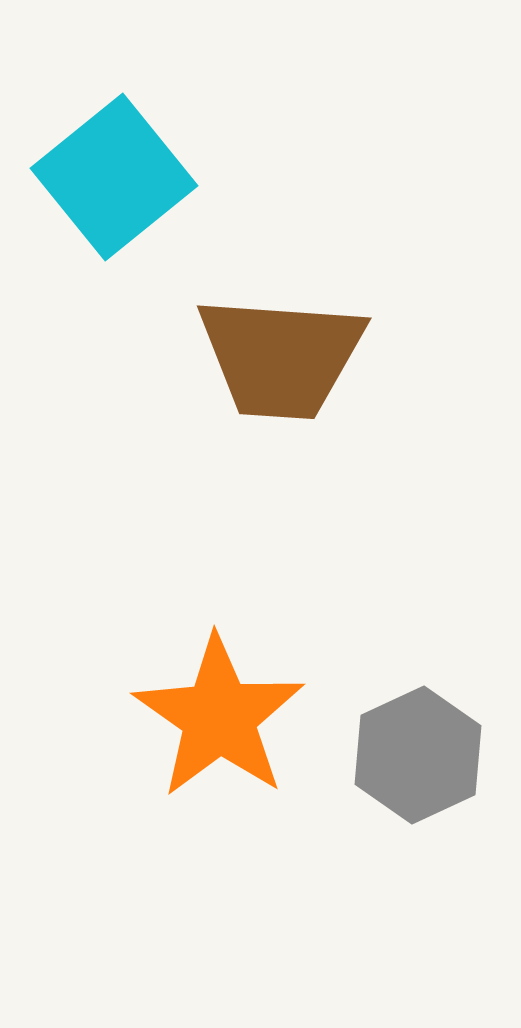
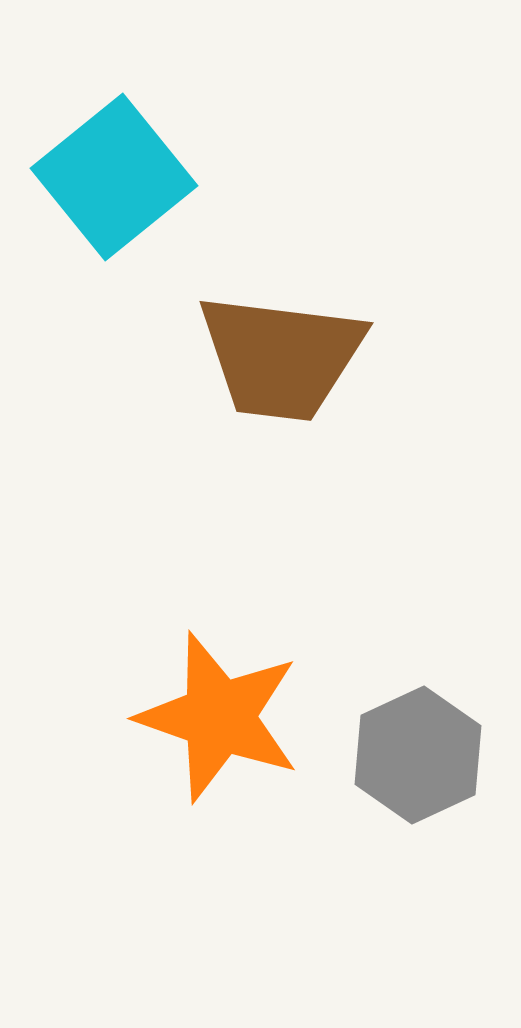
brown trapezoid: rotated 3 degrees clockwise
orange star: rotated 16 degrees counterclockwise
